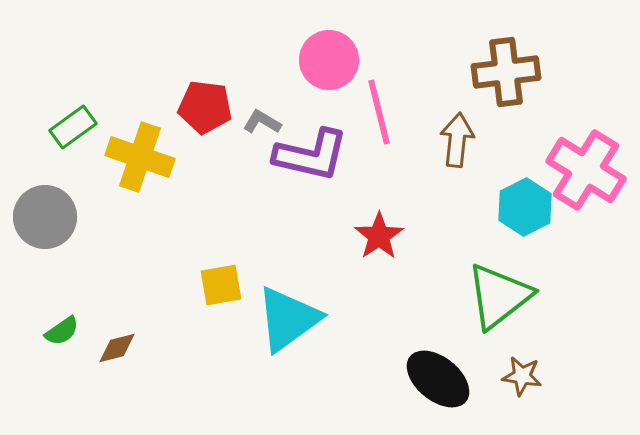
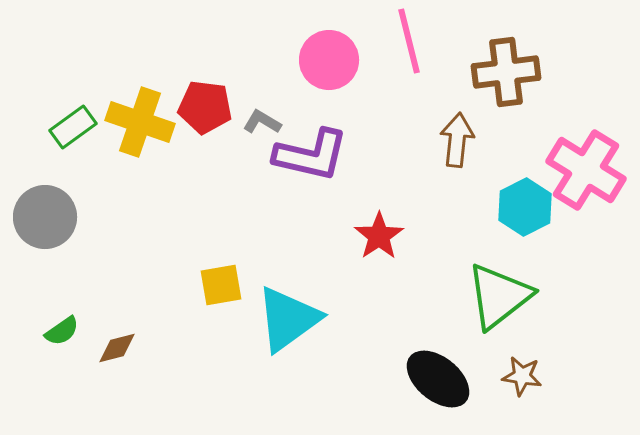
pink line: moved 30 px right, 71 px up
yellow cross: moved 35 px up
